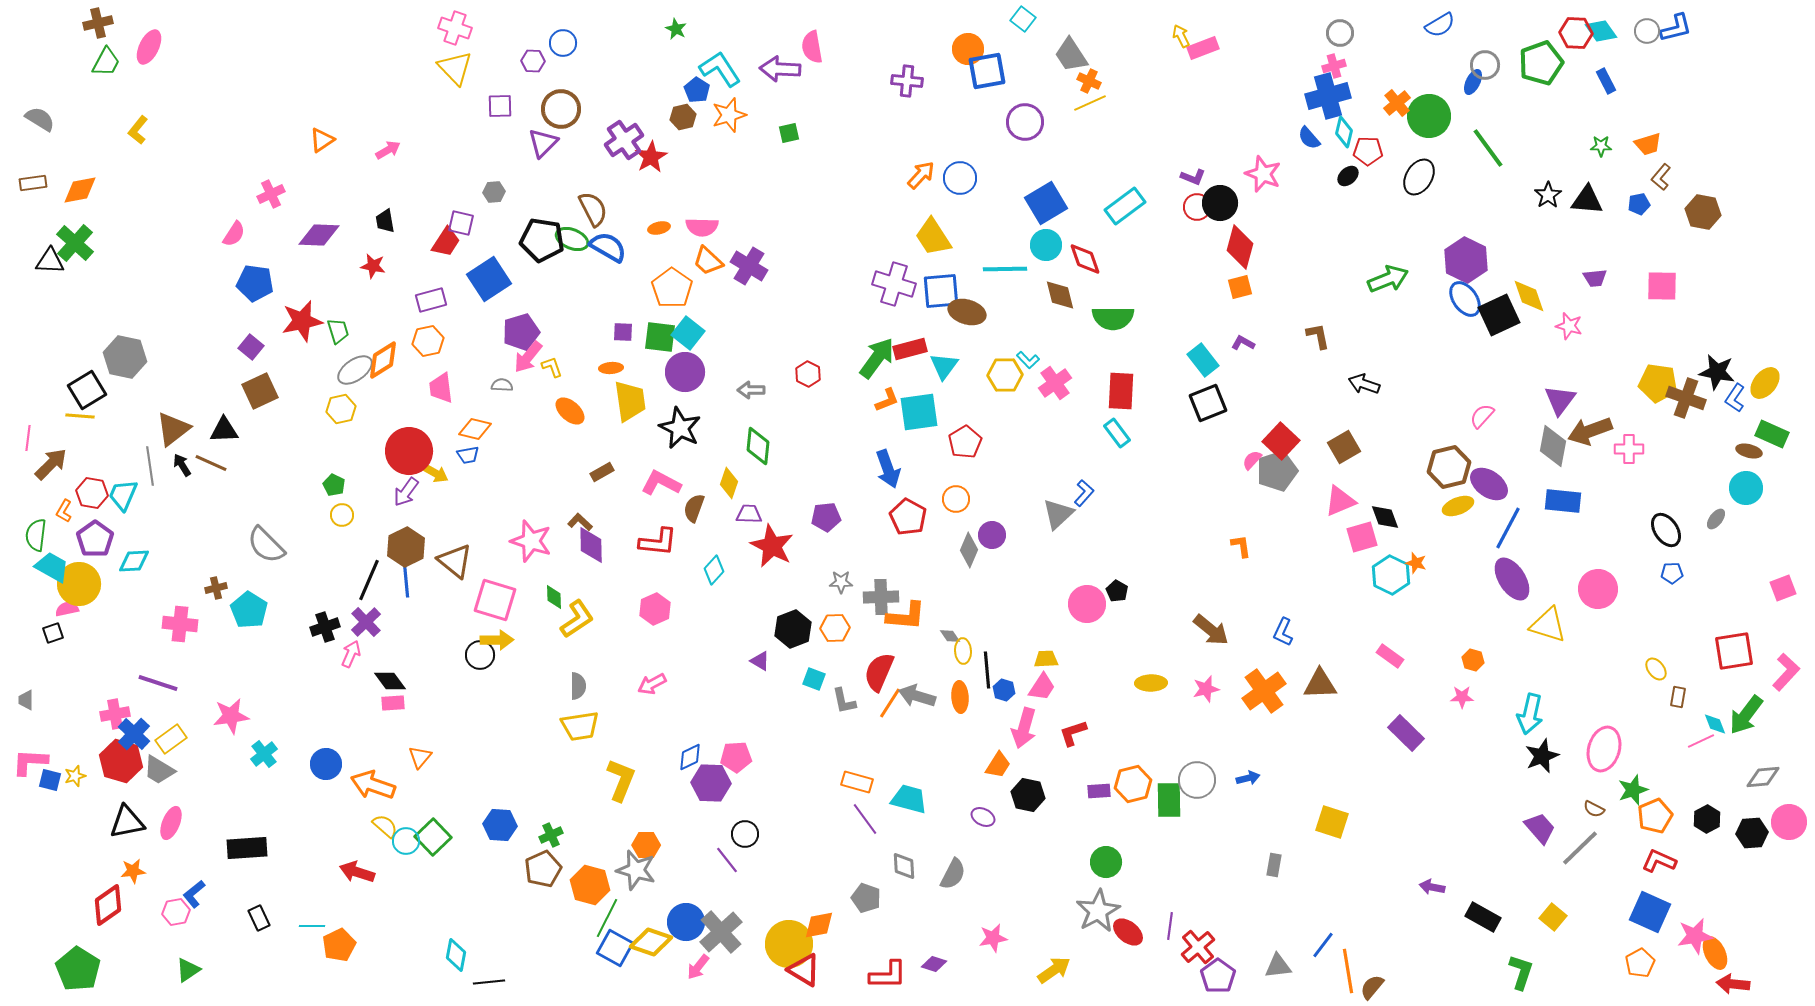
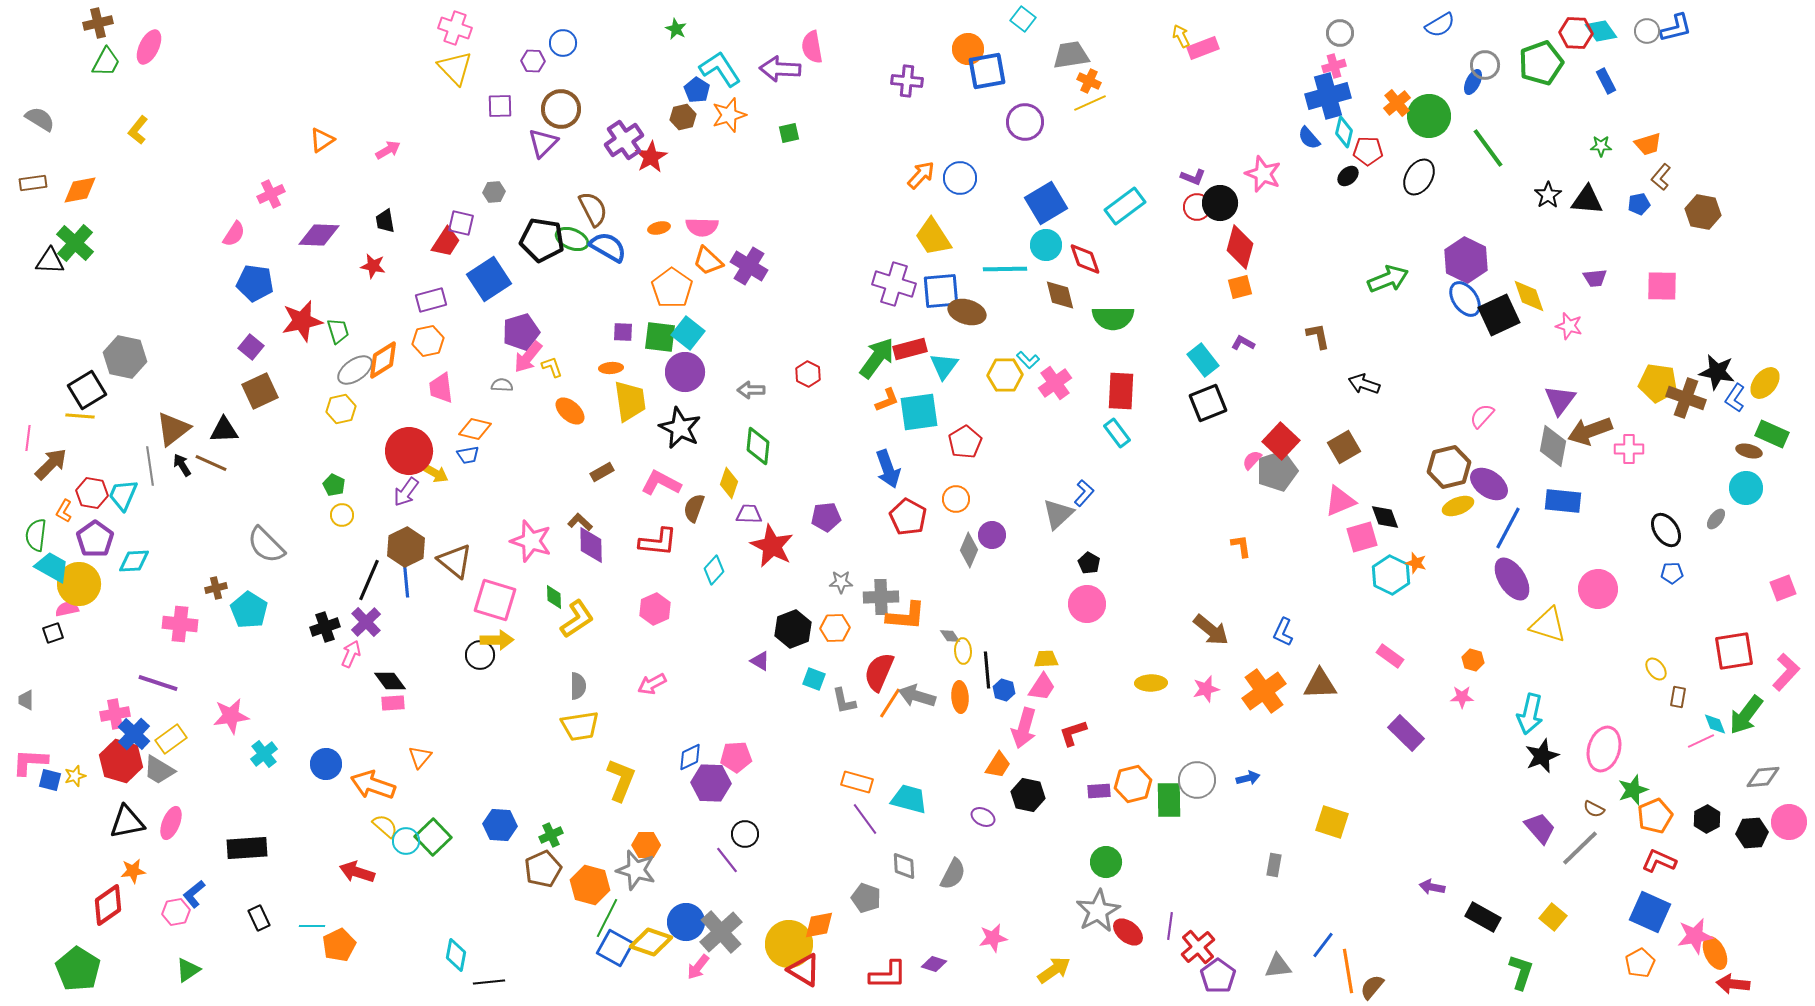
gray trapezoid at (1071, 55): rotated 114 degrees clockwise
black pentagon at (1117, 591): moved 28 px left, 28 px up
